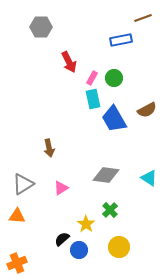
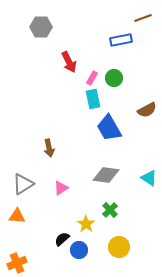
blue trapezoid: moved 5 px left, 9 px down
